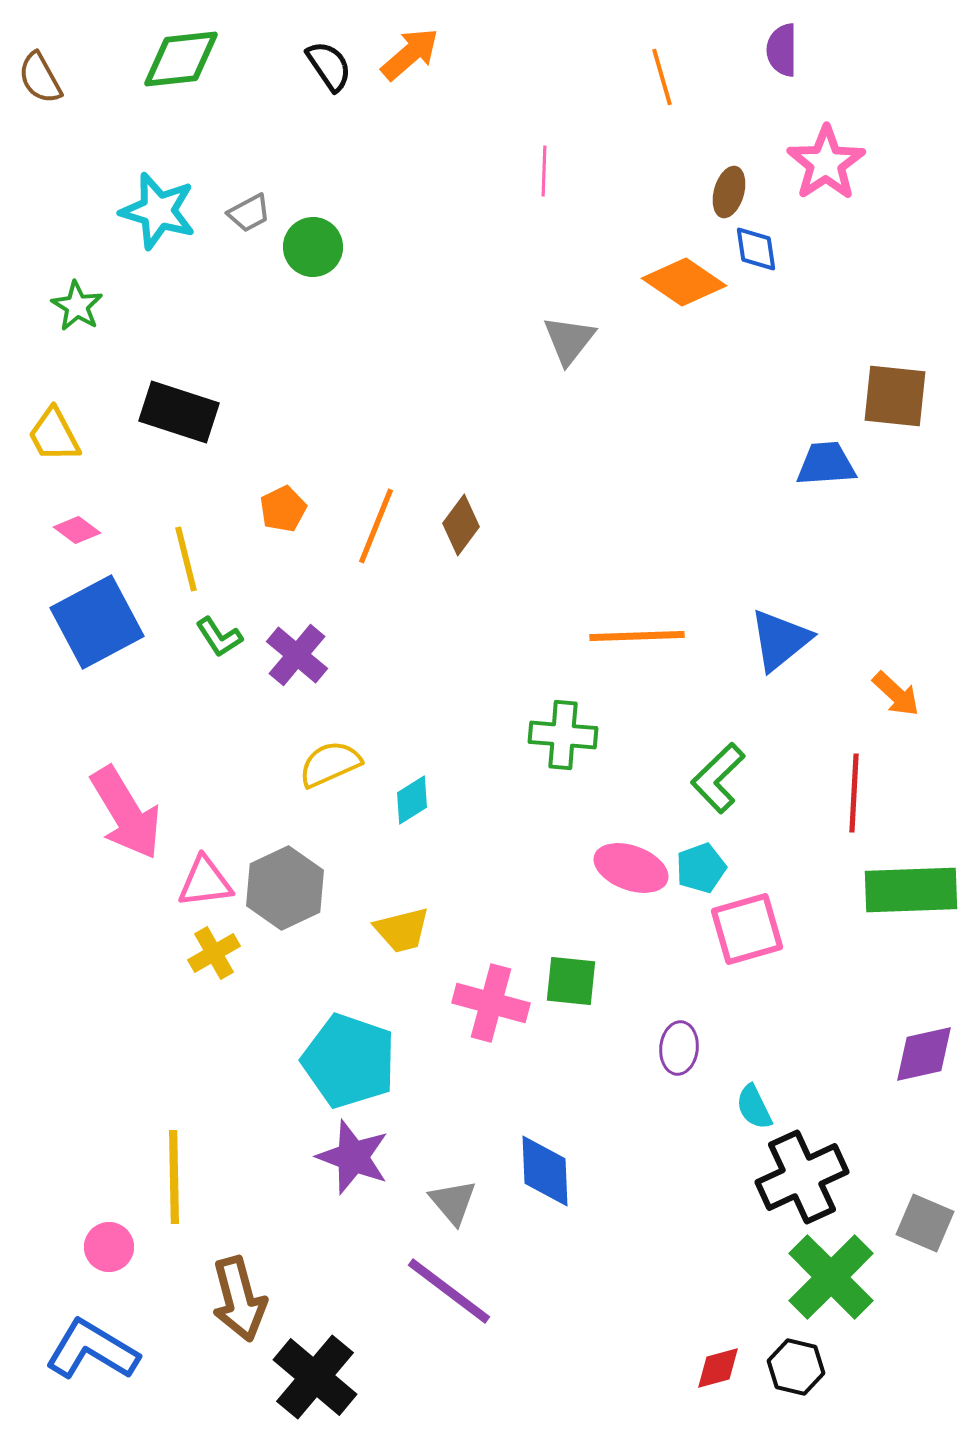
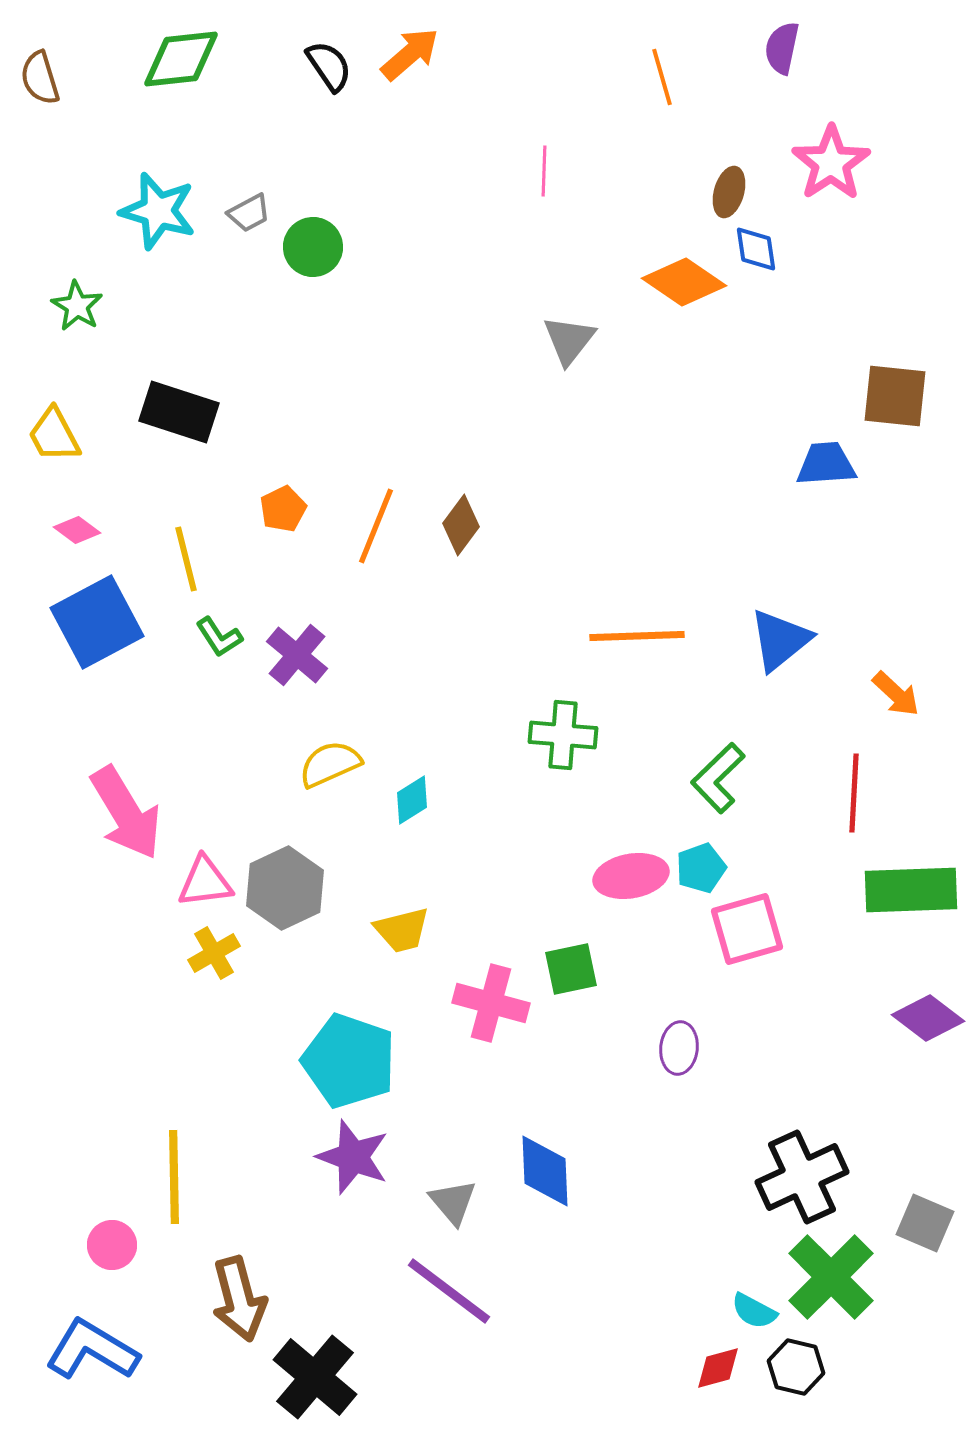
purple semicircle at (782, 50): moved 2 px up; rotated 12 degrees clockwise
brown semicircle at (40, 78): rotated 12 degrees clockwise
pink star at (826, 163): moved 5 px right
pink ellipse at (631, 868): moved 8 px down; rotated 30 degrees counterclockwise
green square at (571, 981): moved 12 px up; rotated 18 degrees counterclockwise
purple diamond at (924, 1054): moved 4 px right, 36 px up; rotated 50 degrees clockwise
cyan semicircle at (754, 1107): moved 204 px down; rotated 36 degrees counterclockwise
pink circle at (109, 1247): moved 3 px right, 2 px up
